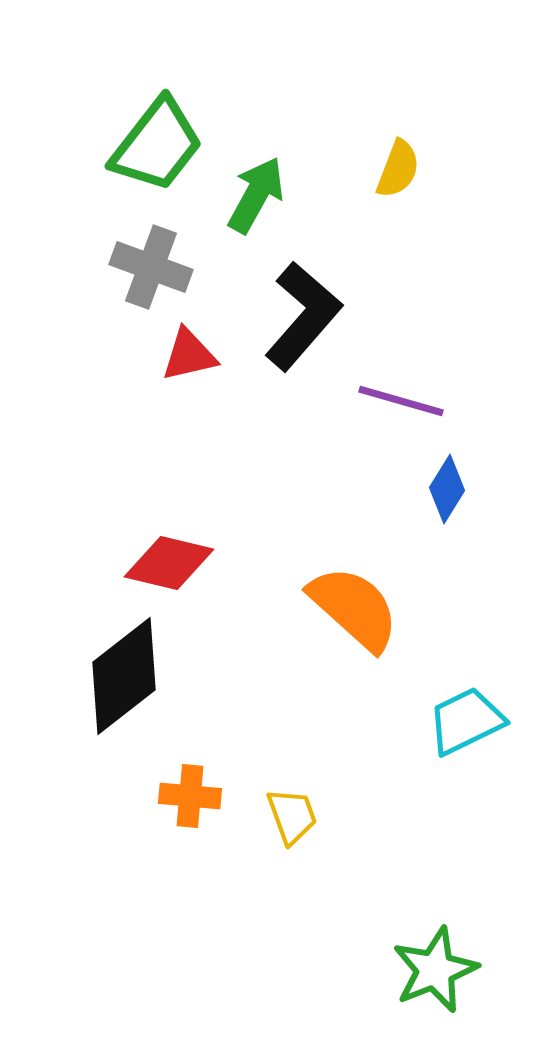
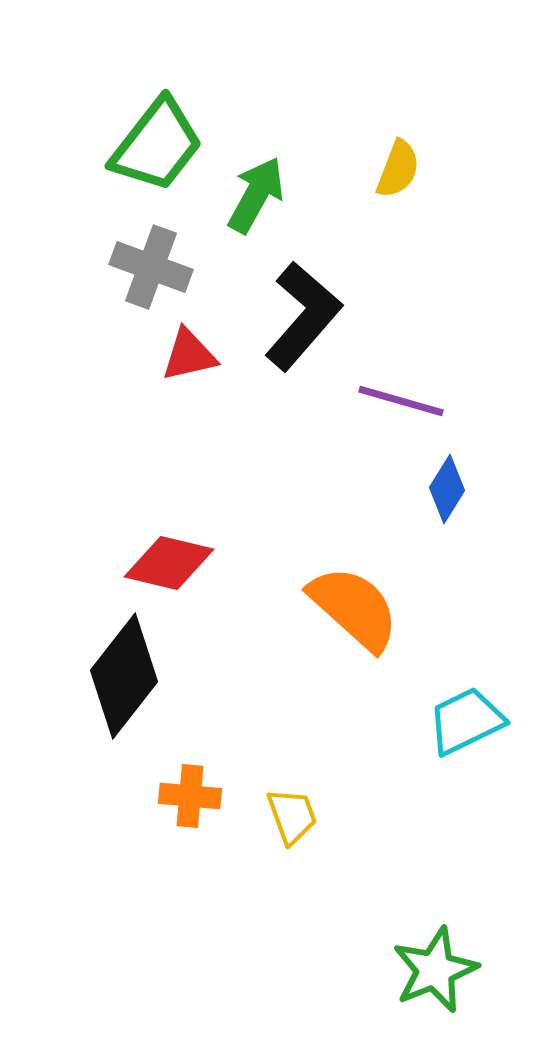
black diamond: rotated 14 degrees counterclockwise
